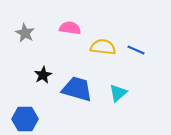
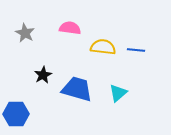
blue line: rotated 18 degrees counterclockwise
blue hexagon: moved 9 px left, 5 px up
